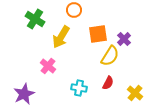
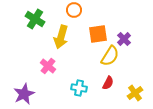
yellow arrow: rotated 15 degrees counterclockwise
yellow cross: rotated 14 degrees clockwise
